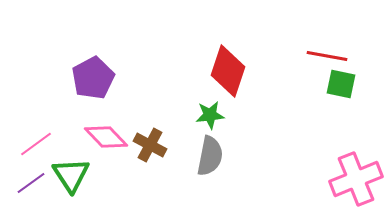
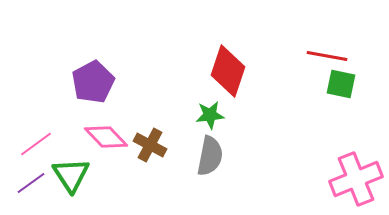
purple pentagon: moved 4 px down
